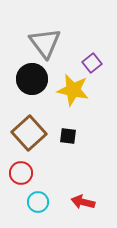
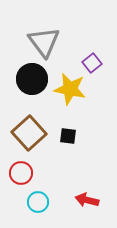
gray triangle: moved 1 px left, 1 px up
yellow star: moved 3 px left, 1 px up
red arrow: moved 4 px right, 2 px up
